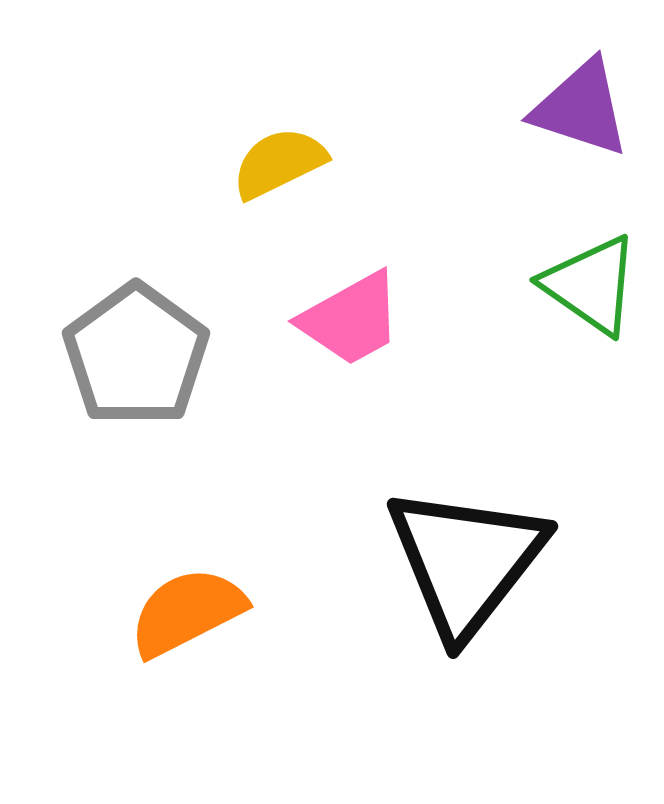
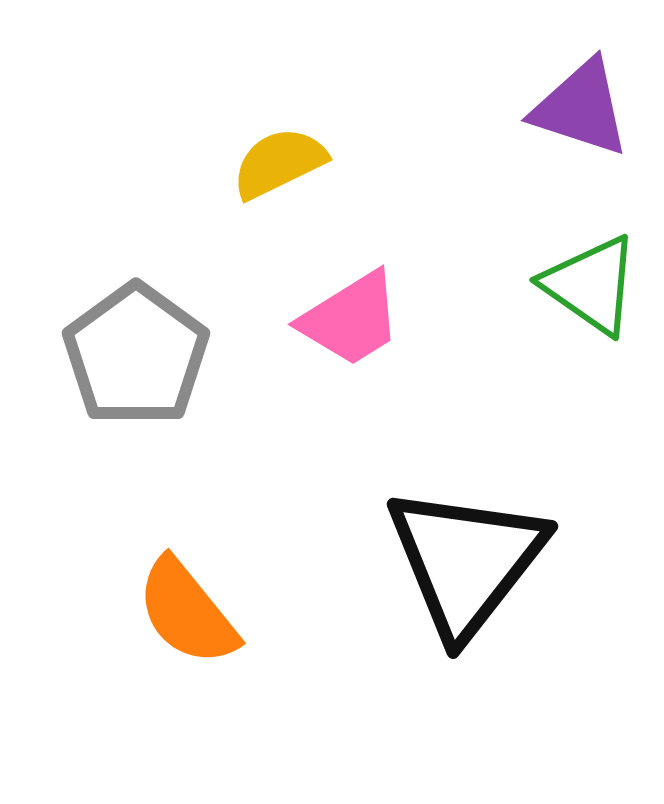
pink trapezoid: rotated 3 degrees counterclockwise
orange semicircle: rotated 102 degrees counterclockwise
